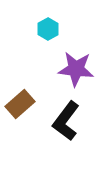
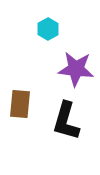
brown rectangle: rotated 44 degrees counterclockwise
black L-shape: rotated 21 degrees counterclockwise
